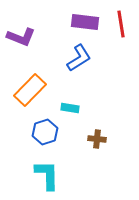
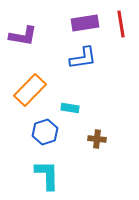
purple rectangle: moved 1 px down; rotated 16 degrees counterclockwise
purple L-shape: moved 2 px right, 1 px up; rotated 12 degrees counterclockwise
blue L-shape: moved 4 px right; rotated 24 degrees clockwise
